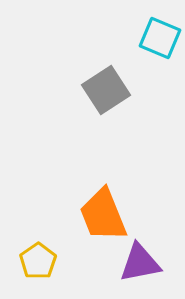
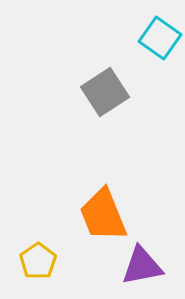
cyan square: rotated 12 degrees clockwise
gray square: moved 1 px left, 2 px down
purple triangle: moved 2 px right, 3 px down
